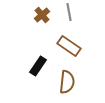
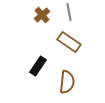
brown rectangle: moved 4 px up
